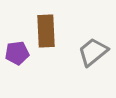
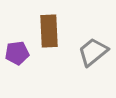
brown rectangle: moved 3 px right
